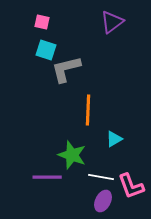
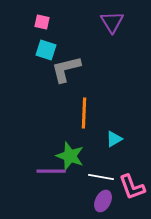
purple triangle: rotated 25 degrees counterclockwise
orange line: moved 4 px left, 3 px down
green star: moved 2 px left, 1 px down
purple line: moved 4 px right, 6 px up
pink L-shape: moved 1 px right, 1 px down
